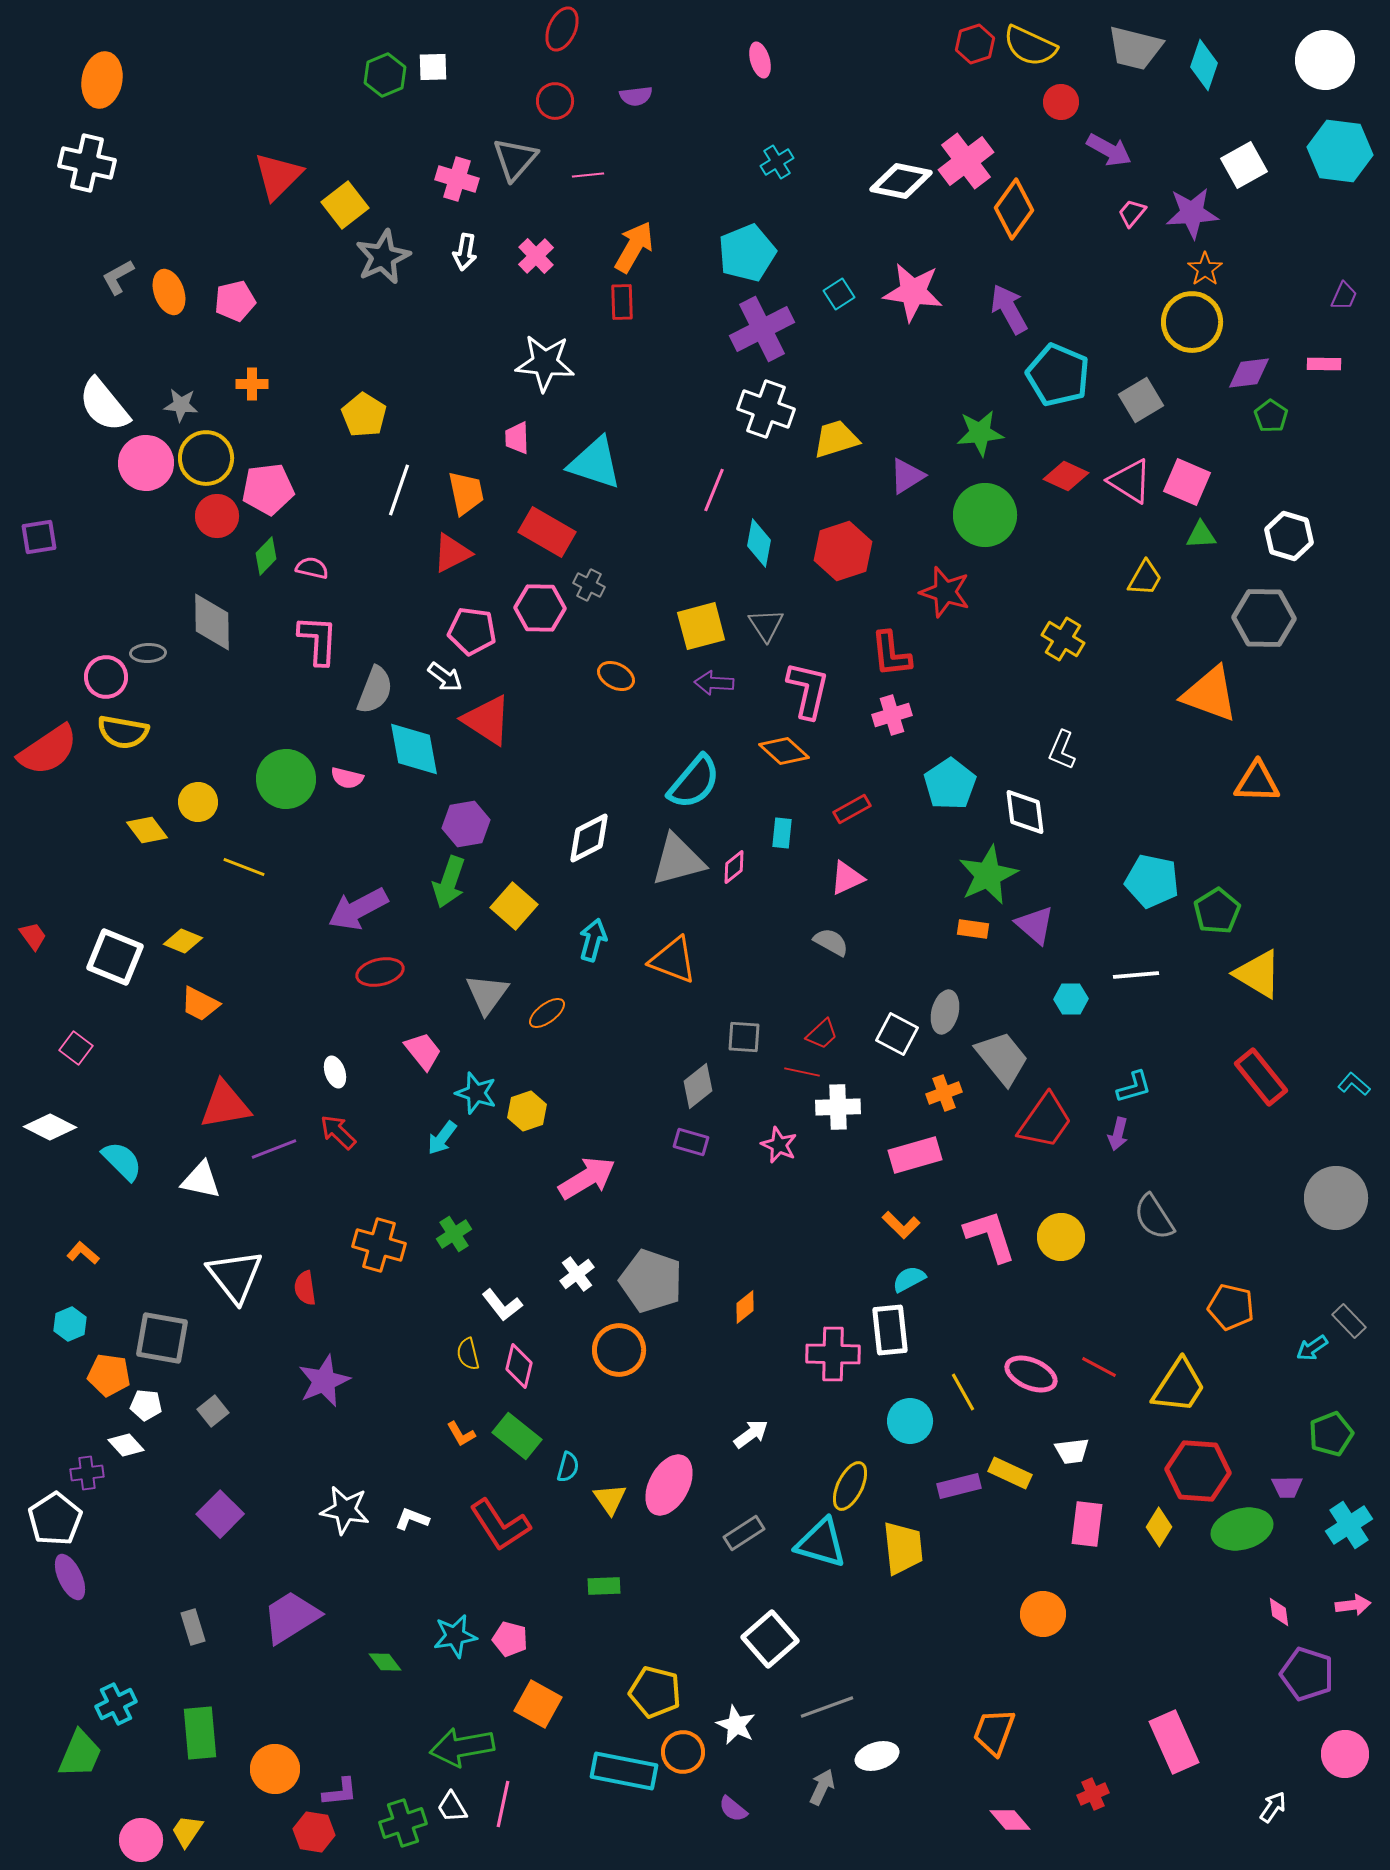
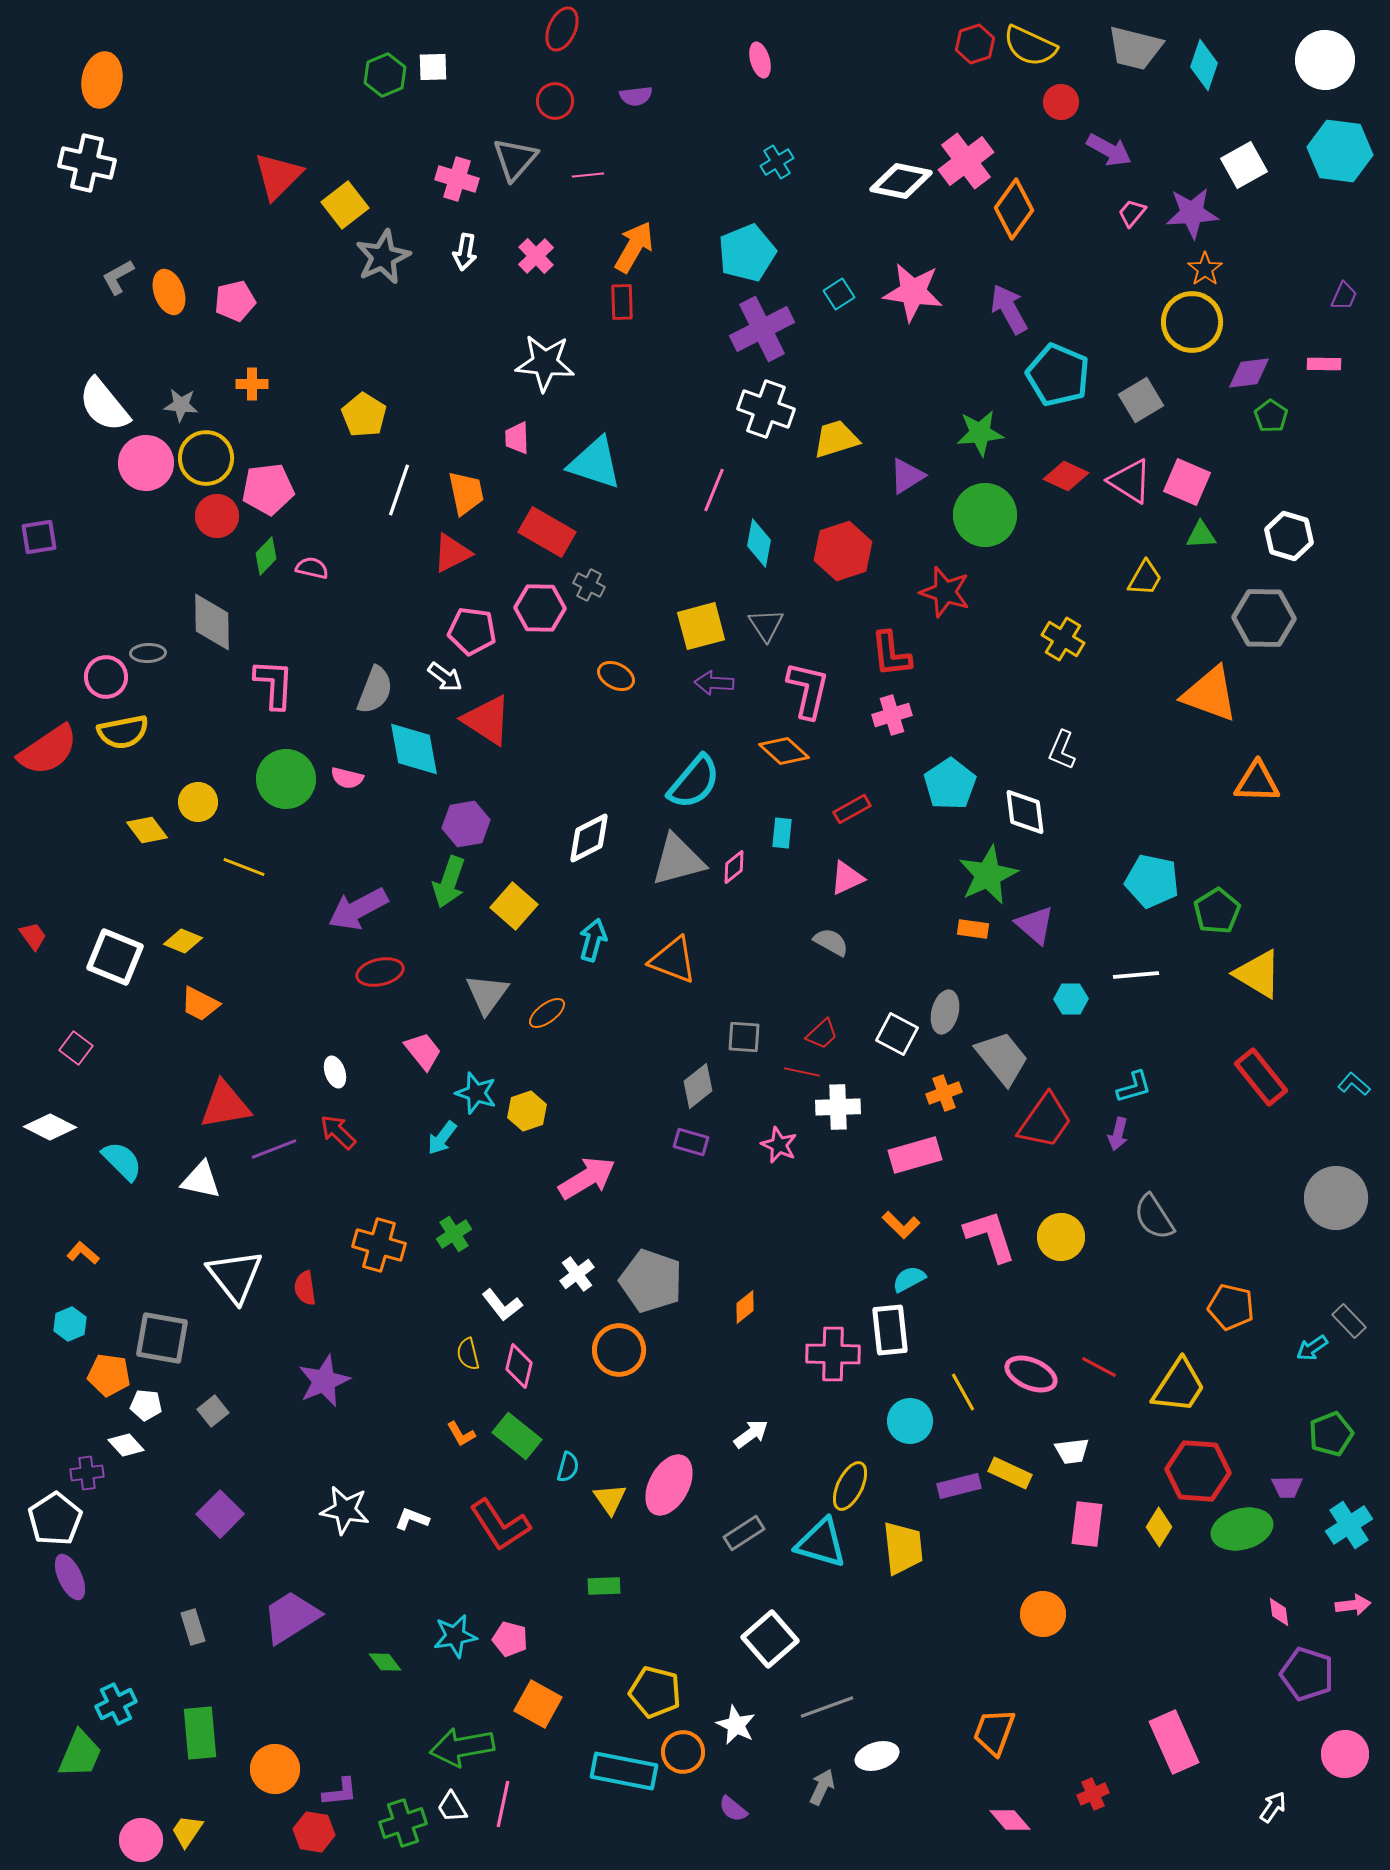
pink L-shape at (318, 640): moved 44 px left, 44 px down
yellow semicircle at (123, 732): rotated 21 degrees counterclockwise
